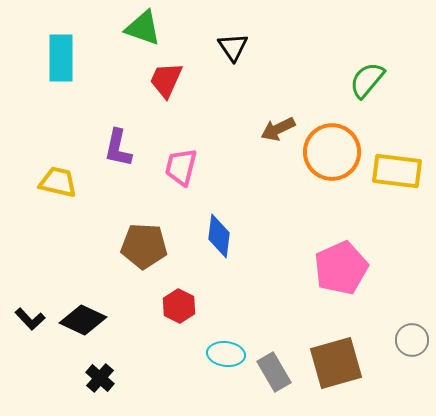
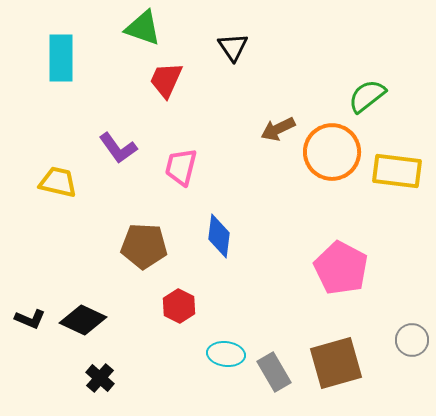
green semicircle: moved 16 px down; rotated 12 degrees clockwise
purple L-shape: rotated 48 degrees counterclockwise
pink pentagon: rotated 20 degrees counterclockwise
black L-shape: rotated 24 degrees counterclockwise
